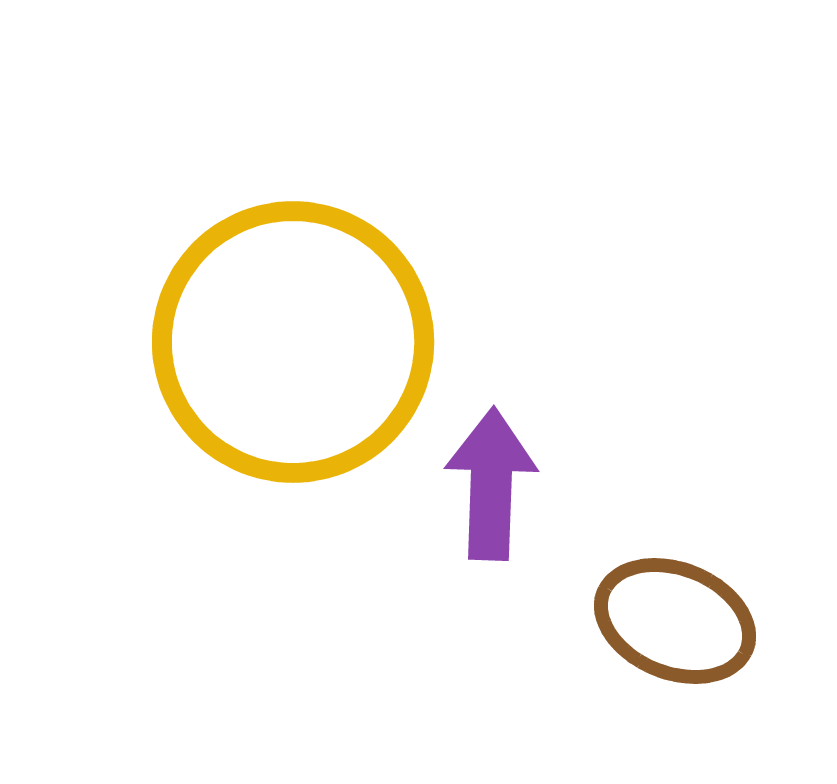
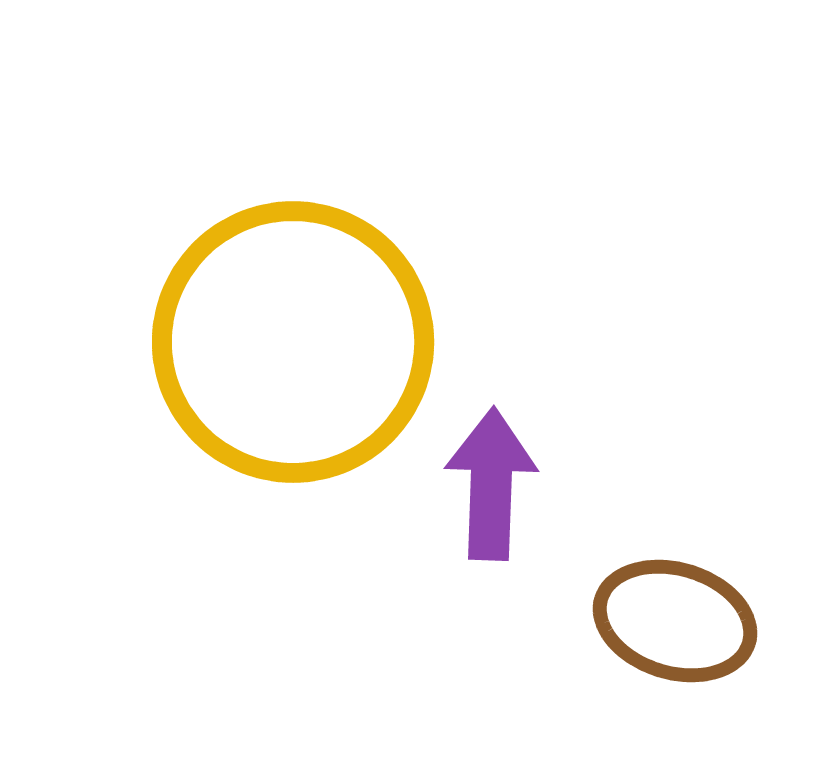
brown ellipse: rotated 5 degrees counterclockwise
